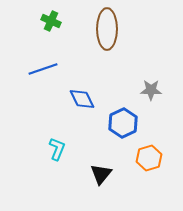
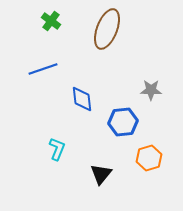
green cross: rotated 12 degrees clockwise
brown ellipse: rotated 21 degrees clockwise
blue diamond: rotated 20 degrees clockwise
blue hexagon: moved 1 px up; rotated 20 degrees clockwise
